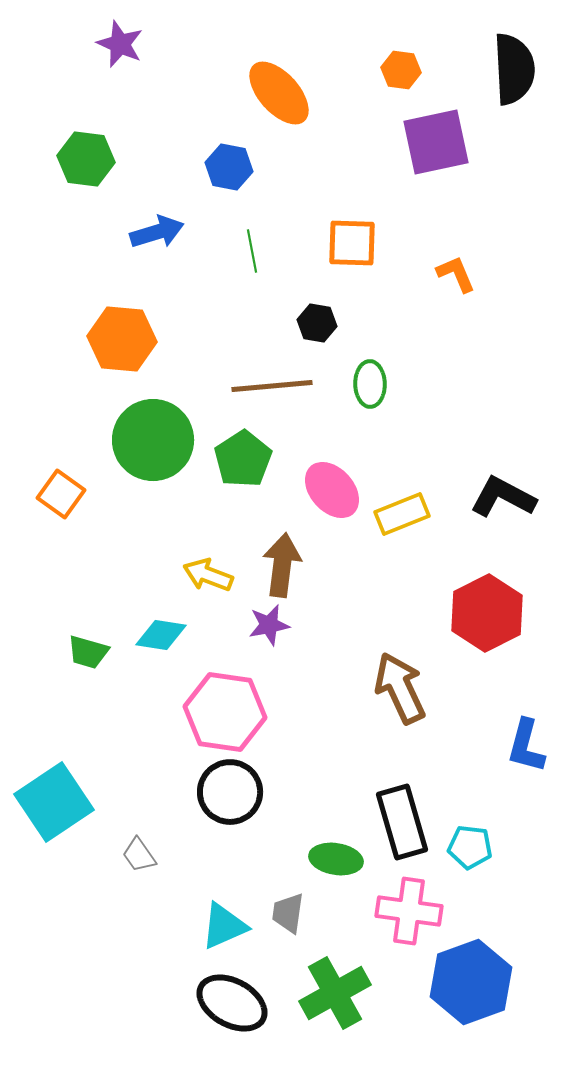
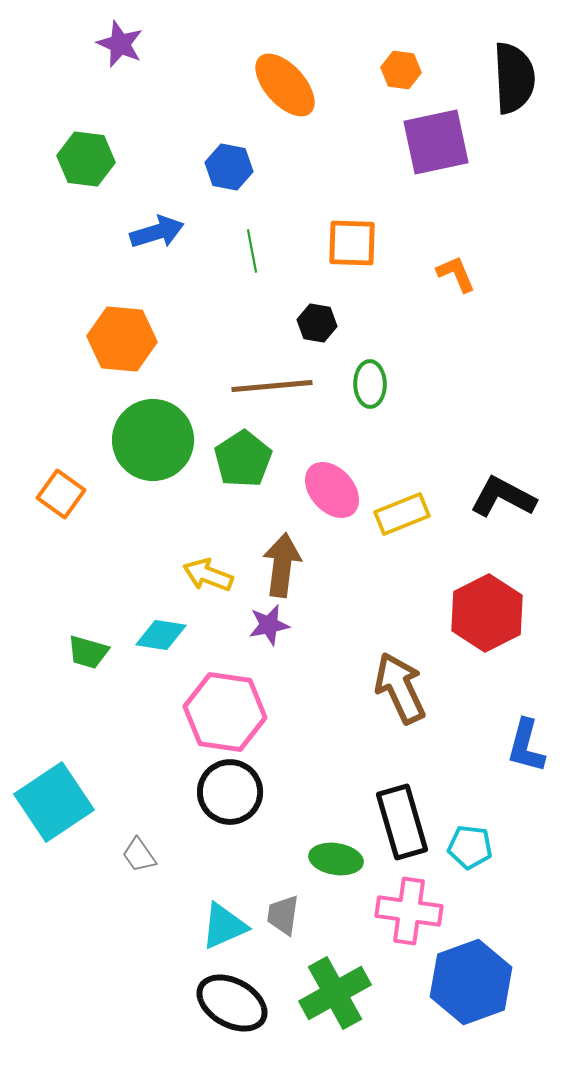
black semicircle at (514, 69): moved 9 px down
orange ellipse at (279, 93): moved 6 px right, 8 px up
gray trapezoid at (288, 913): moved 5 px left, 2 px down
